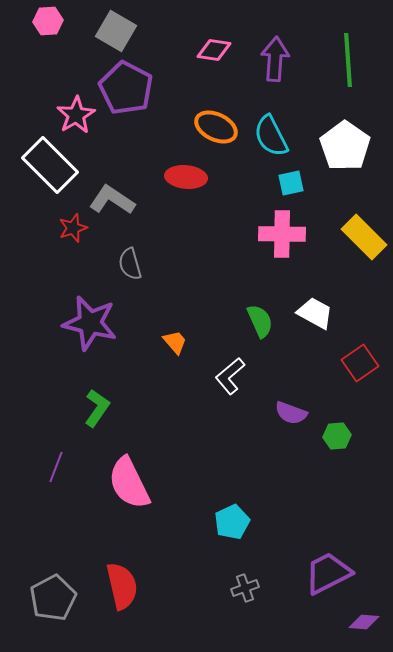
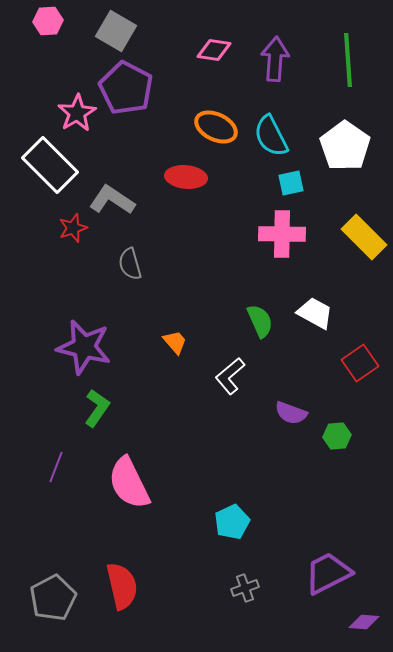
pink star: moved 1 px right, 2 px up
purple star: moved 6 px left, 24 px down
